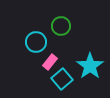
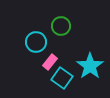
cyan square: moved 1 px up; rotated 15 degrees counterclockwise
